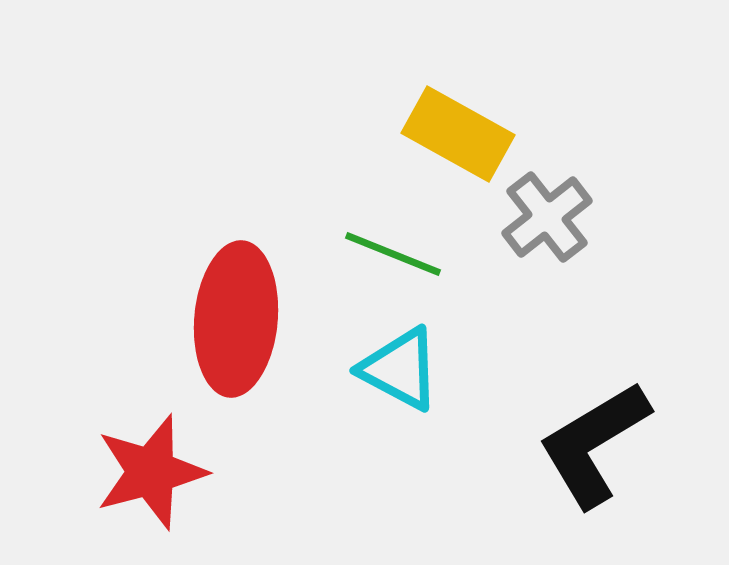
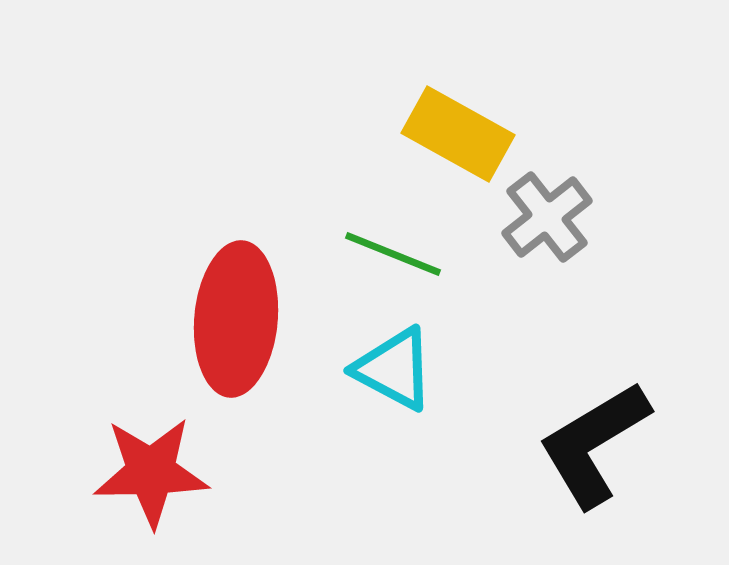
cyan triangle: moved 6 px left
red star: rotated 14 degrees clockwise
